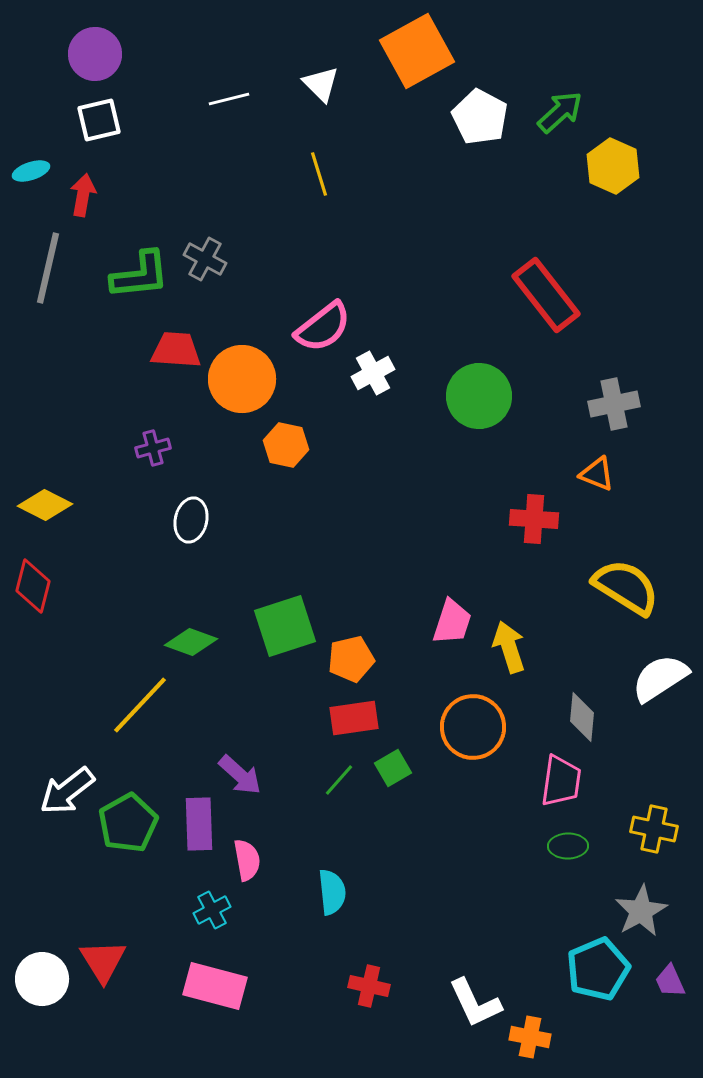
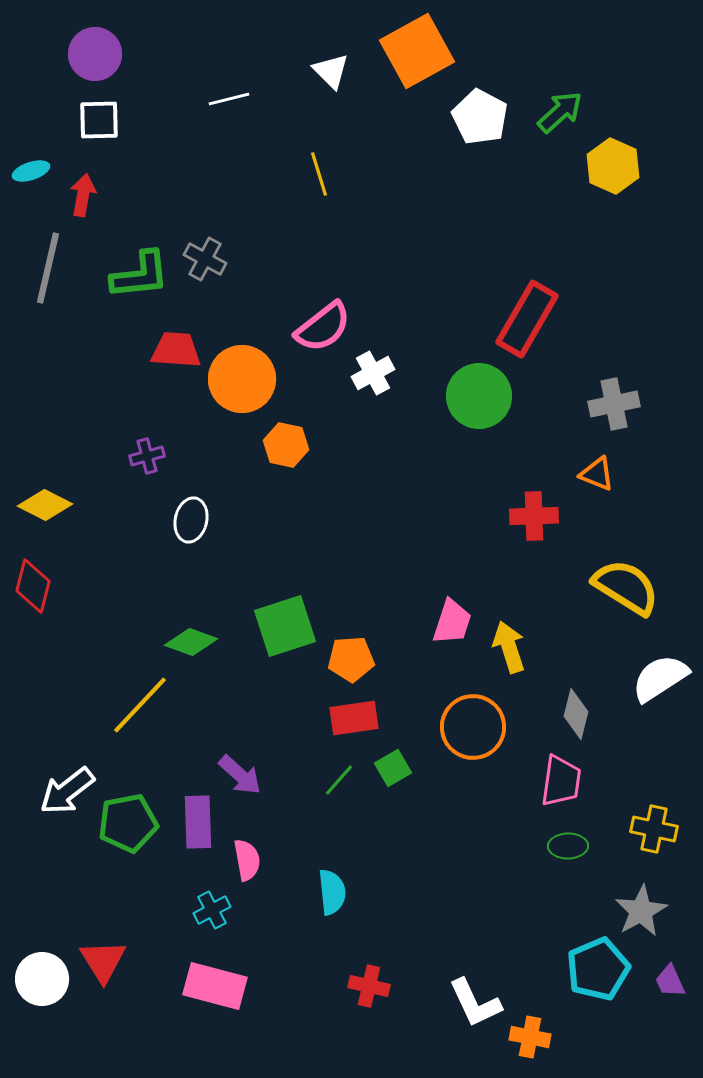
white triangle at (321, 84): moved 10 px right, 13 px up
white square at (99, 120): rotated 12 degrees clockwise
red rectangle at (546, 295): moved 19 px left, 24 px down; rotated 68 degrees clockwise
purple cross at (153, 448): moved 6 px left, 8 px down
red cross at (534, 519): moved 3 px up; rotated 6 degrees counterclockwise
orange pentagon at (351, 659): rotated 9 degrees clockwise
gray diamond at (582, 717): moved 6 px left, 3 px up; rotated 9 degrees clockwise
green pentagon at (128, 823): rotated 18 degrees clockwise
purple rectangle at (199, 824): moved 1 px left, 2 px up
